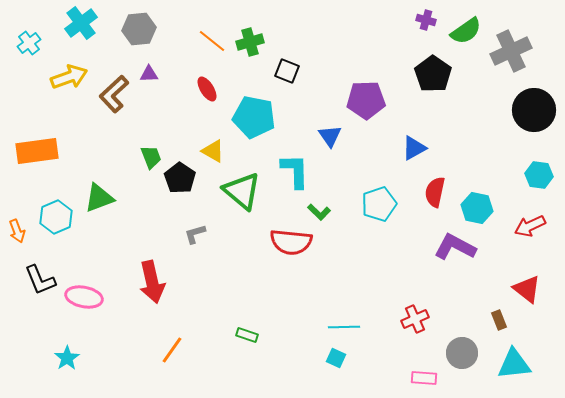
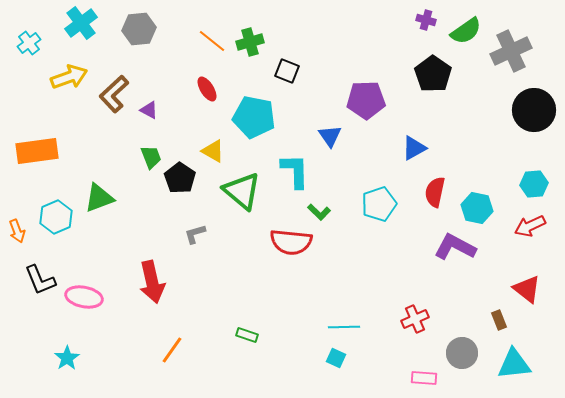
purple triangle at (149, 74): moved 36 px down; rotated 30 degrees clockwise
cyan hexagon at (539, 175): moved 5 px left, 9 px down; rotated 12 degrees counterclockwise
